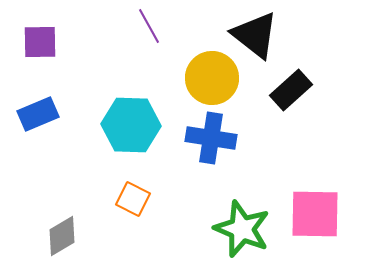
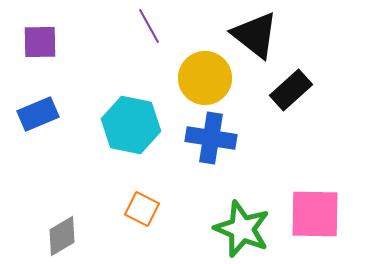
yellow circle: moved 7 px left
cyan hexagon: rotated 10 degrees clockwise
orange square: moved 9 px right, 10 px down
